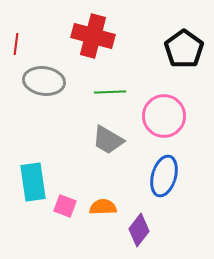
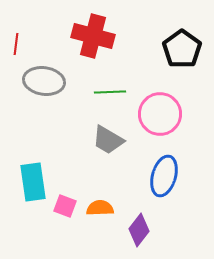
black pentagon: moved 2 px left
pink circle: moved 4 px left, 2 px up
orange semicircle: moved 3 px left, 1 px down
